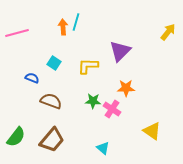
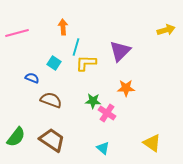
cyan line: moved 25 px down
yellow arrow: moved 2 px left, 2 px up; rotated 36 degrees clockwise
yellow L-shape: moved 2 px left, 3 px up
brown semicircle: moved 1 px up
pink cross: moved 5 px left, 4 px down
yellow triangle: moved 12 px down
brown trapezoid: rotated 96 degrees counterclockwise
